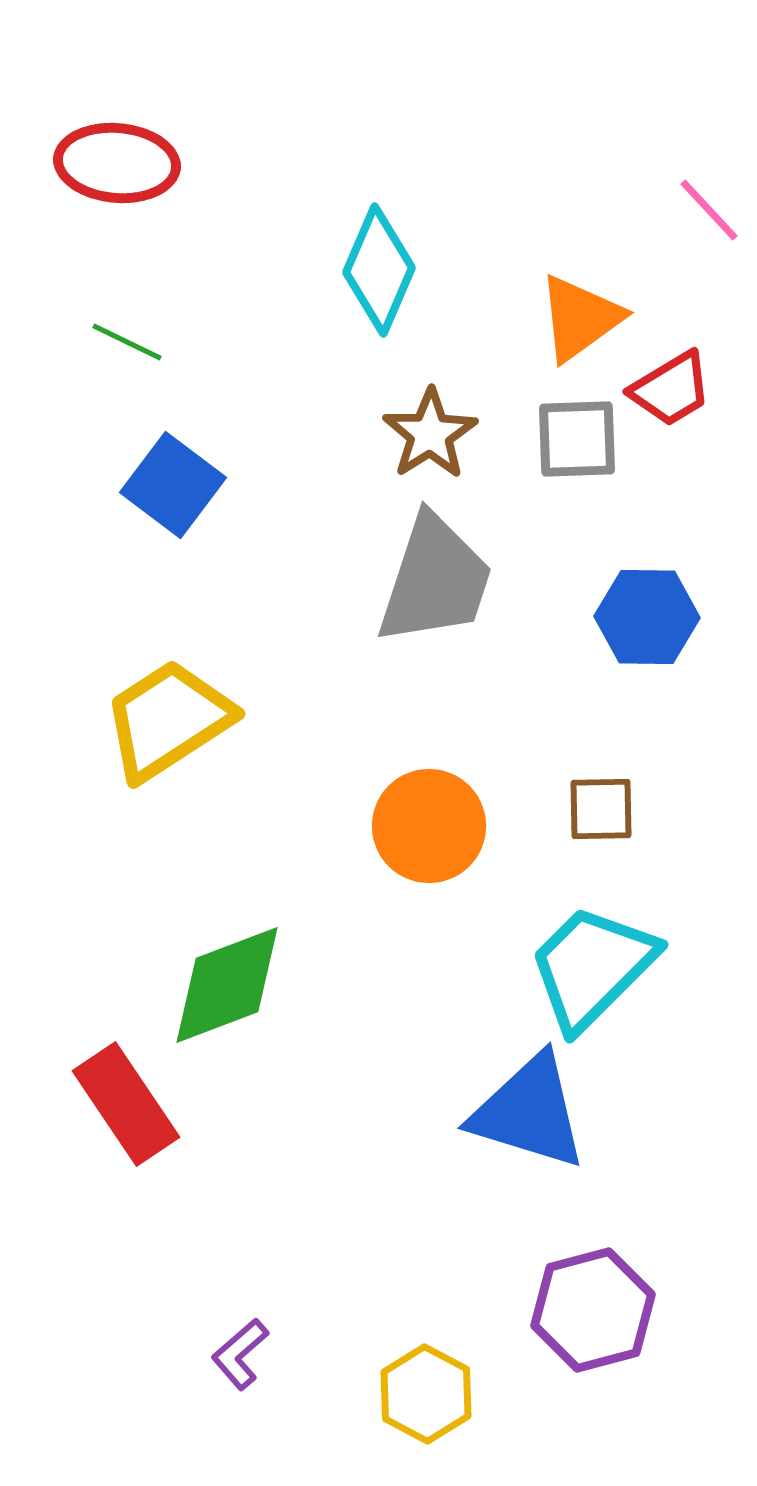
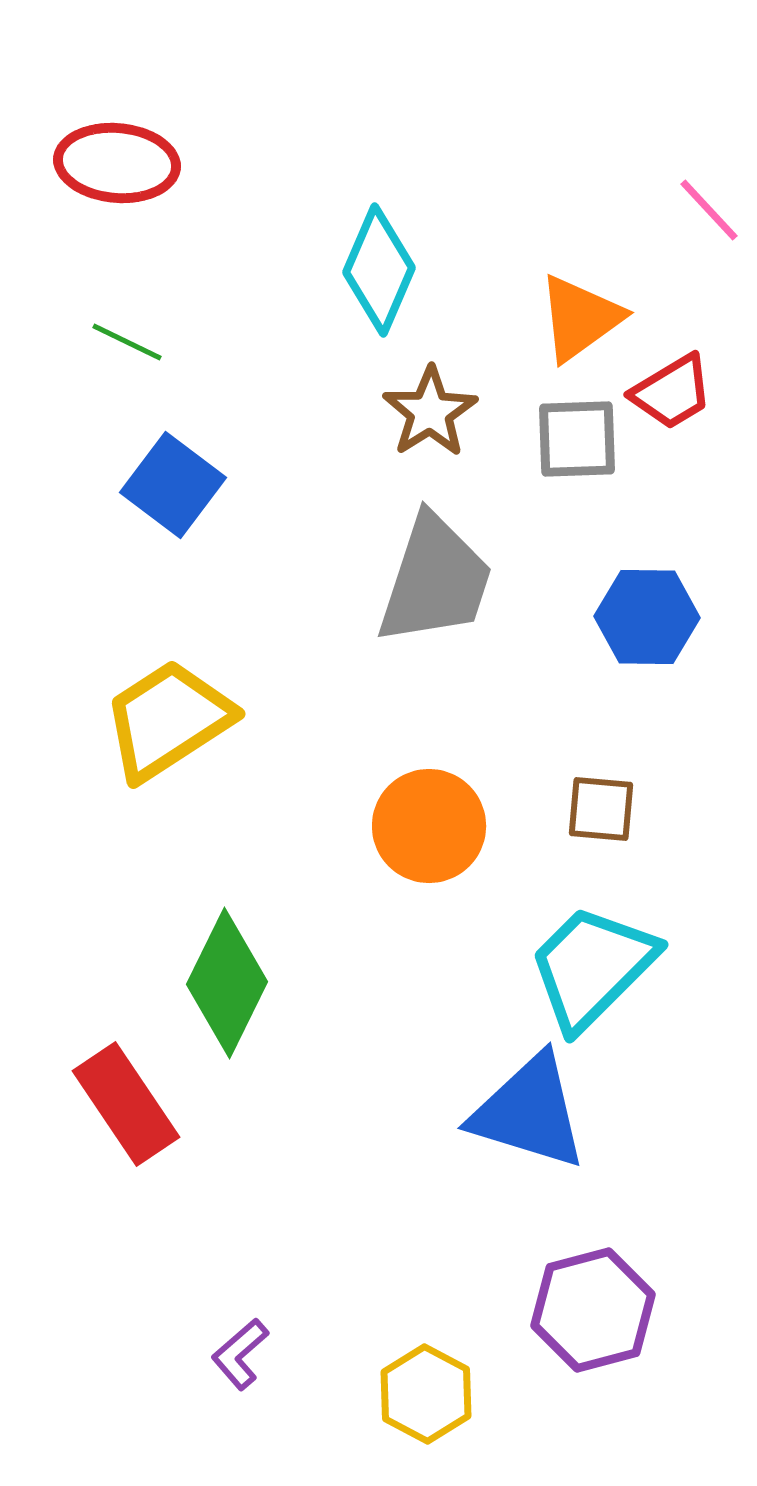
red trapezoid: moved 1 px right, 3 px down
brown star: moved 22 px up
brown square: rotated 6 degrees clockwise
green diamond: moved 2 px up; rotated 43 degrees counterclockwise
